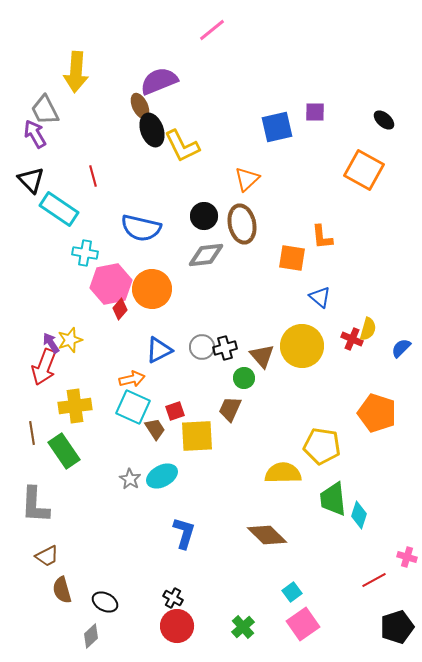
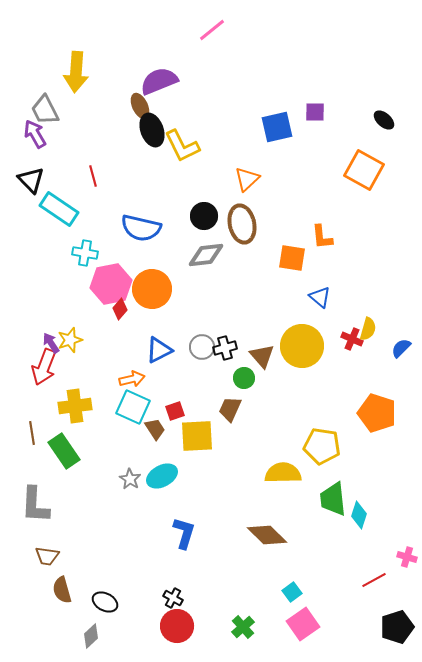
brown trapezoid at (47, 556): rotated 35 degrees clockwise
